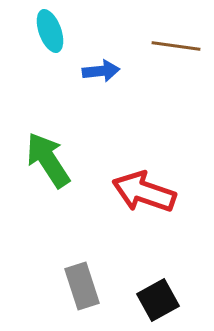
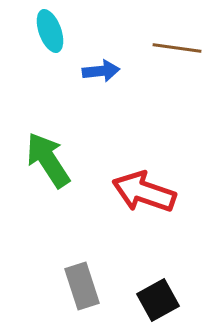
brown line: moved 1 px right, 2 px down
